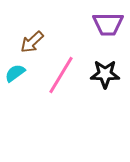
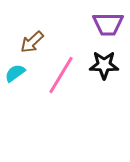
black star: moved 1 px left, 9 px up
